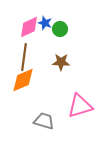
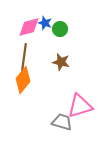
pink diamond: rotated 10 degrees clockwise
brown star: rotated 12 degrees clockwise
orange diamond: rotated 28 degrees counterclockwise
gray trapezoid: moved 18 px right, 1 px down
